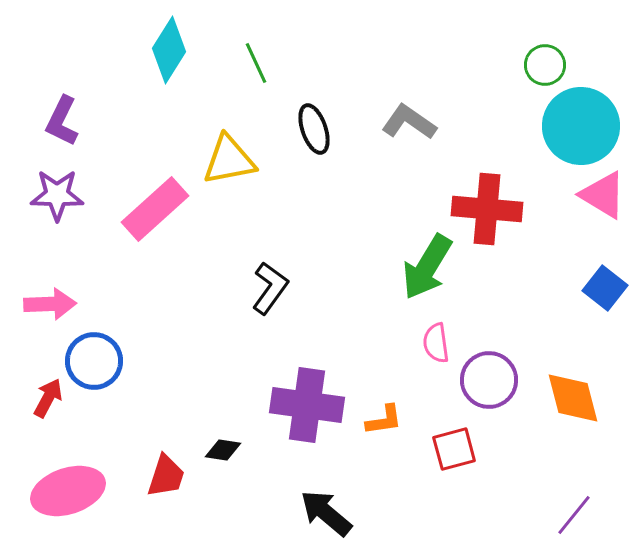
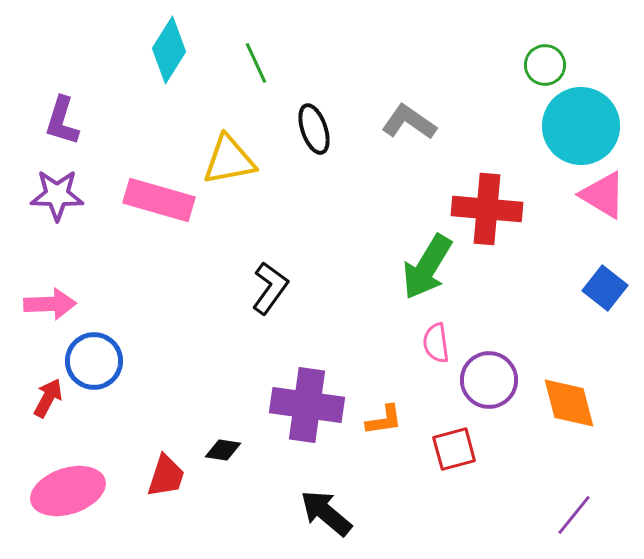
purple L-shape: rotated 9 degrees counterclockwise
pink rectangle: moved 4 px right, 9 px up; rotated 58 degrees clockwise
orange diamond: moved 4 px left, 5 px down
